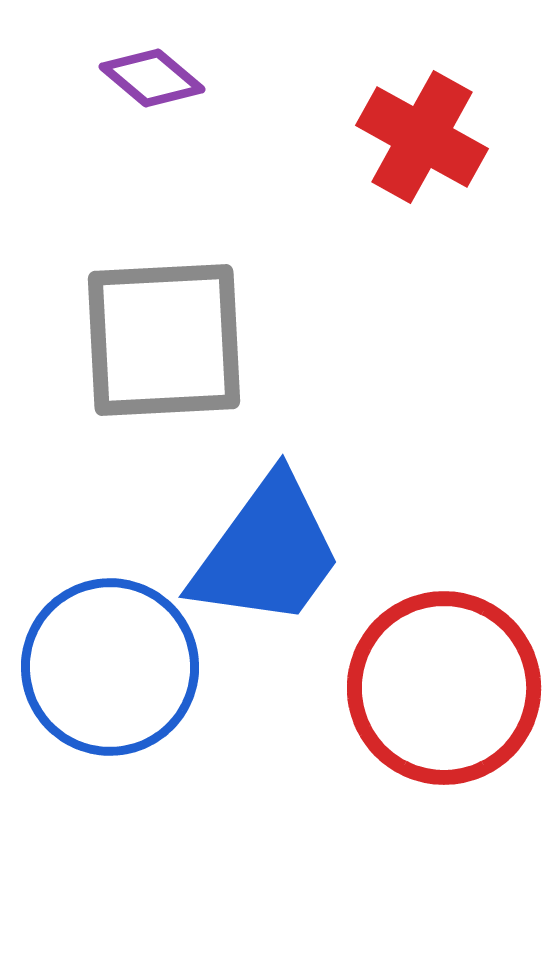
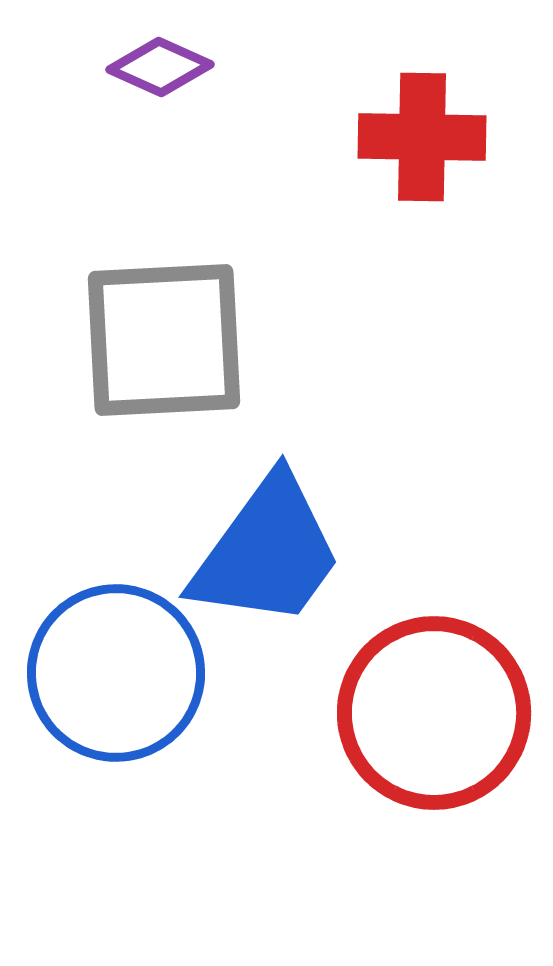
purple diamond: moved 8 px right, 11 px up; rotated 16 degrees counterclockwise
red cross: rotated 28 degrees counterclockwise
blue circle: moved 6 px right, 6 px down
red circle: moved 10 px left, 25 px down
